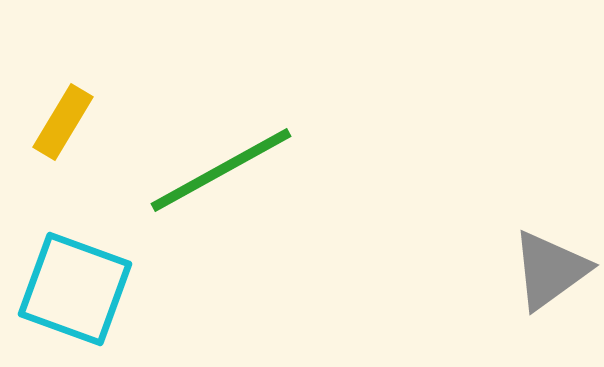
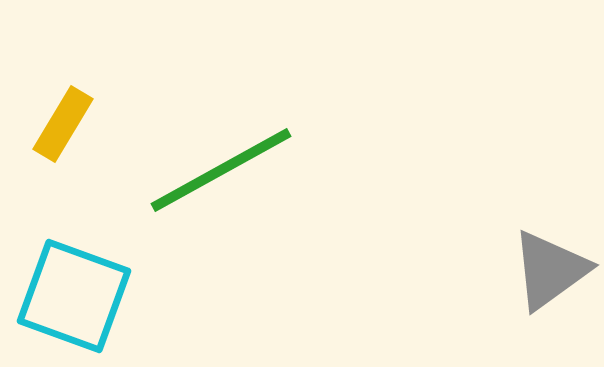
yellow rectangle: moved 2 px down
cyan square: moved 1 px left, 7 px down
